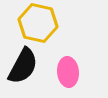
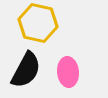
black semicircle: moved 3 px right, 4 px down
